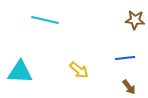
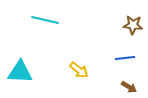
brown star: moved 2 px left, 5 px down
brown arrow: rotated 21 degrees counterclockwise
